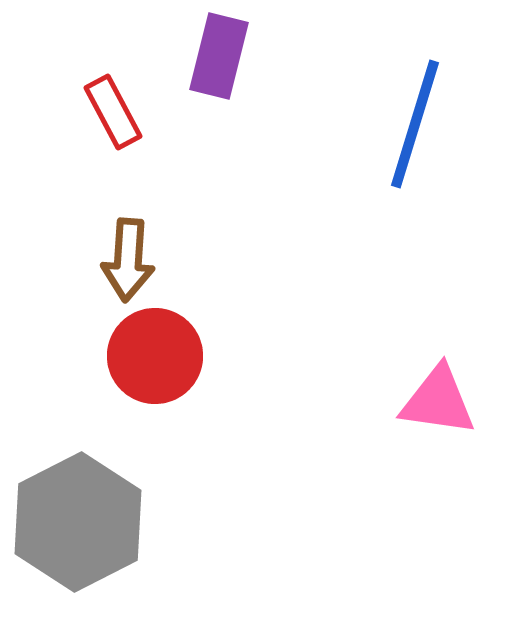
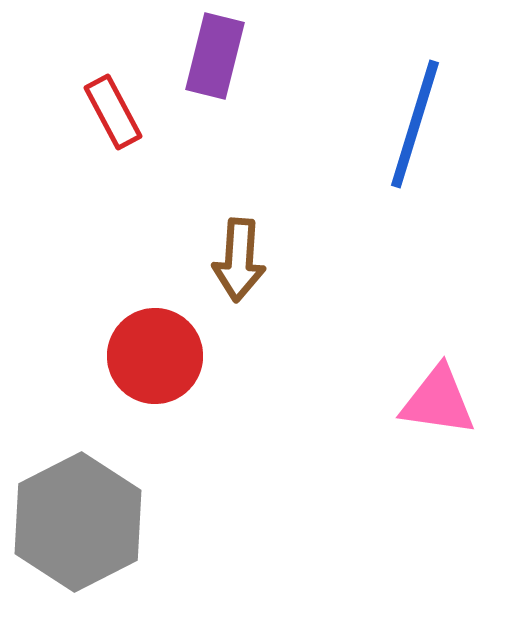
purple rectangle: moved 4 px left
brown arrow: moved 111 px right
